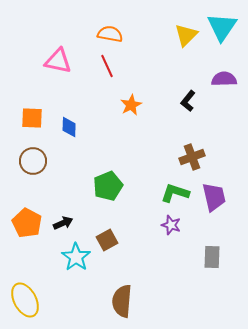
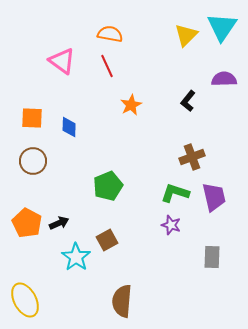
pink triangle: moved 4 px right; rotated 24 degrees clockwise
black arrow: moved 4 px left
